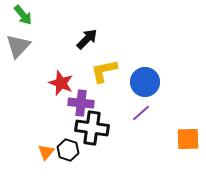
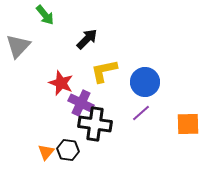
green arrow: moved 22 px right
purple cross: rotated 20 degrees clockwise
black cross: moved 3 px right, 4 px up
orange square: moved 15 px up
black hexagon: rotated 10 degrees counterclockwise
